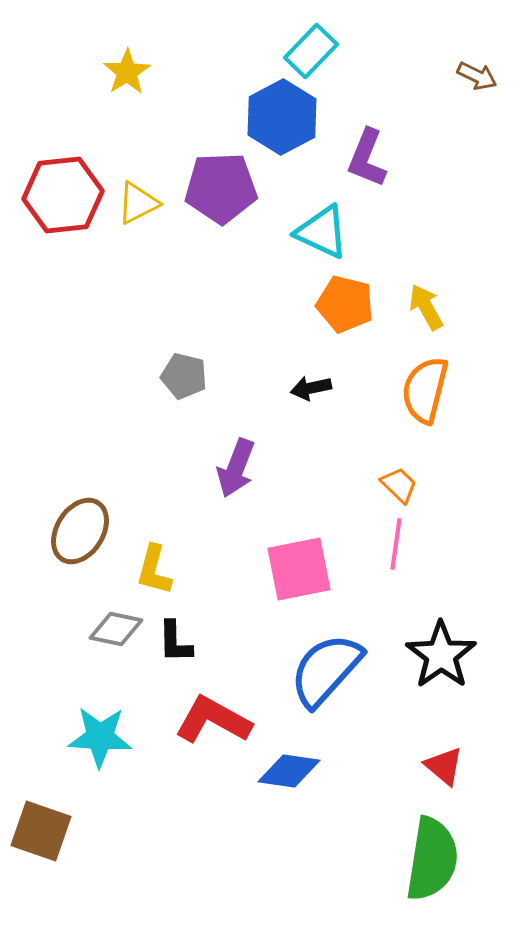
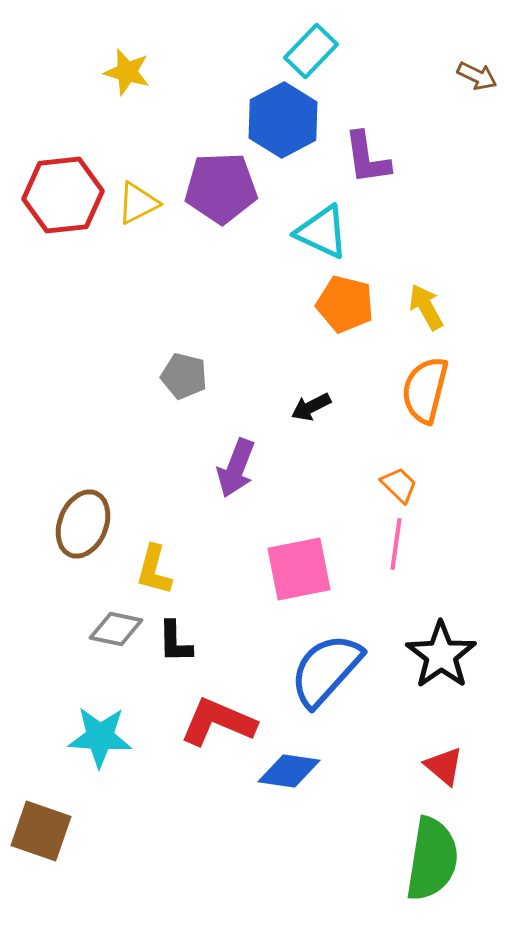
yellow star: rotated 24 degrees counterclockwise
blue hexagon: moved 1 px right, 3 px down
purple L-shape: rotated 30 degrees counterclockwise
black arrow: moved 19 px down; rotated 15 degrees counterclockwise
brown ellipse: moved 3 px right, 7 px up; rotated 10 degrees counterclockwise
red L-shape: moved 5 px right, 2 px down; rotated 6 degrees counterclockwise
